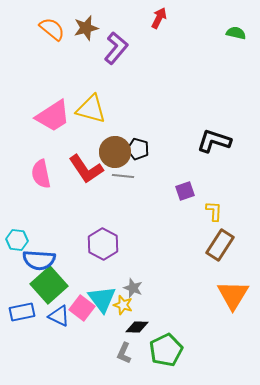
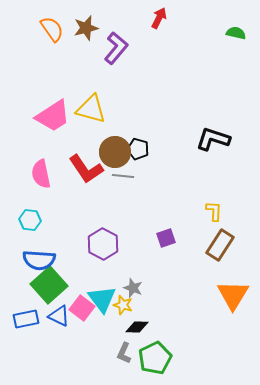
orange semicircle: rotated 16 degrees clockwise
black L-shape: moved 1 px left, 2 px up
purple square: moved 19 px left, 47 px down
cyan hexagon: moved 13 px right, 20 px up
blue rectangle: moved 4 px right, 7 px down
green pentagon: moved 11 px left, 8 px down
